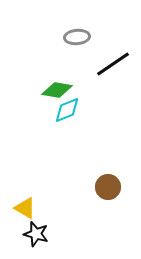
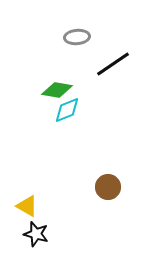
yellow triangle: moved 2 px right, 2 px up
